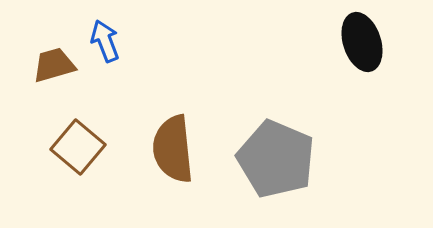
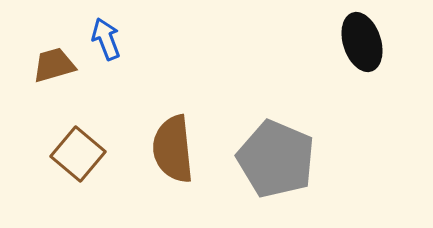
blue arrow: moved 1 px right, 2 px up
brown square: moved 7 px down
